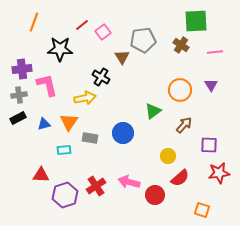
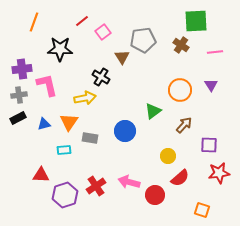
red line: moved 4 px up
blue circle: moved 2 px right, 2 px up
